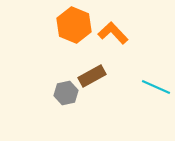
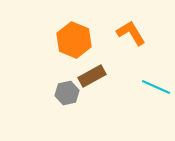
orange hexagon: moved 15 px down
orange L-shape: moved 18 px right; rotated 12 degrees clockwise
gray hexagon: moved 1 px right
